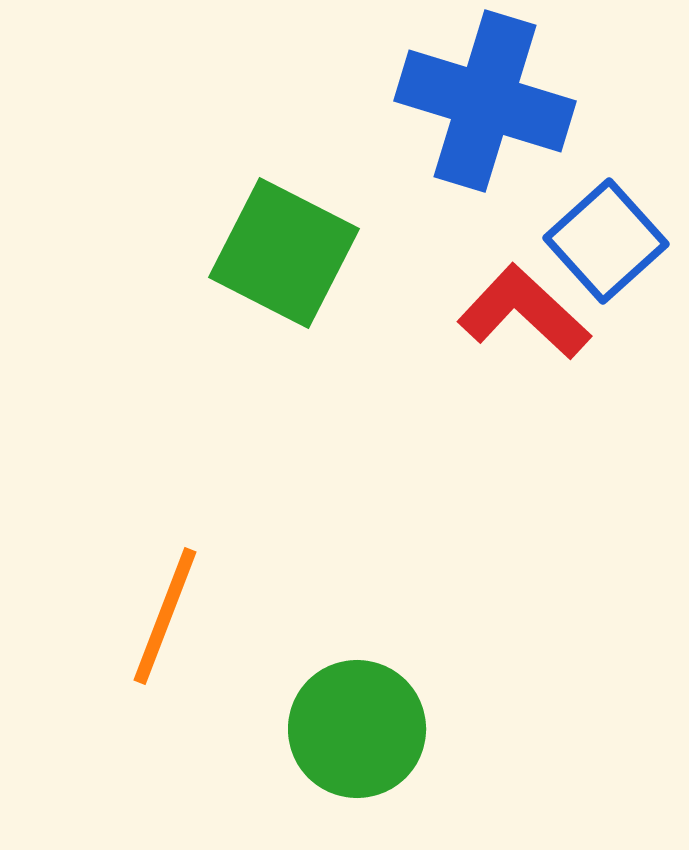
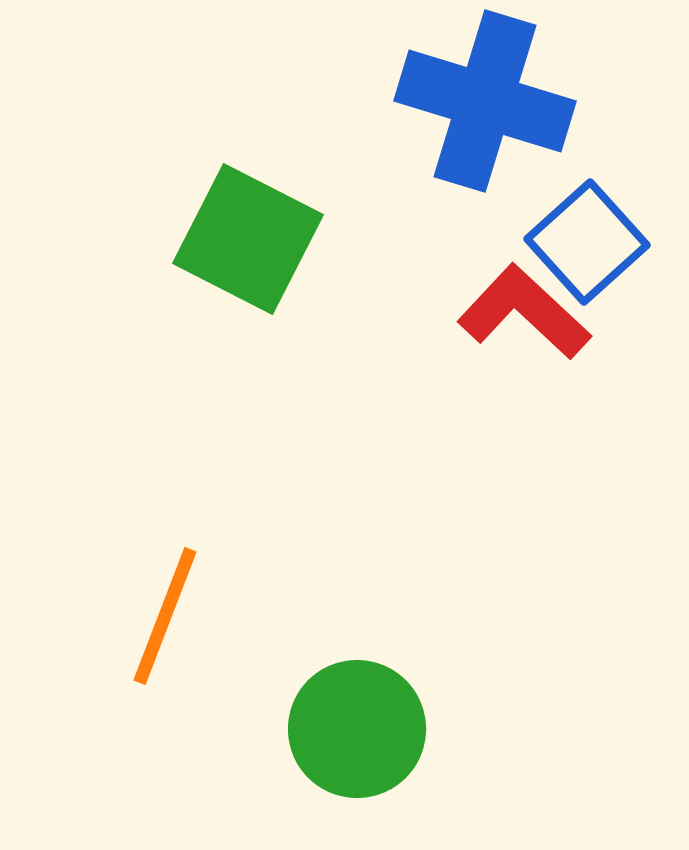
blue square: moved 19 px left, 1 px down
green square: moved 36 px left, 14 px up
